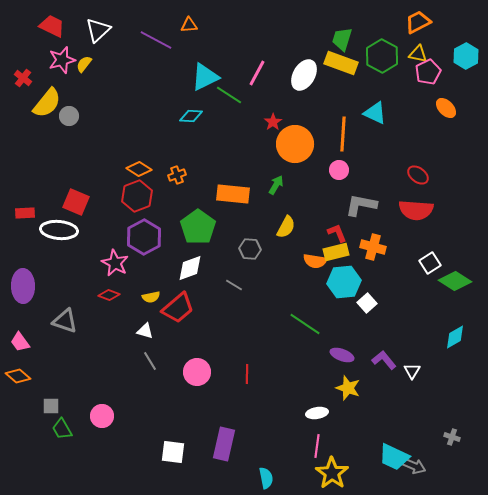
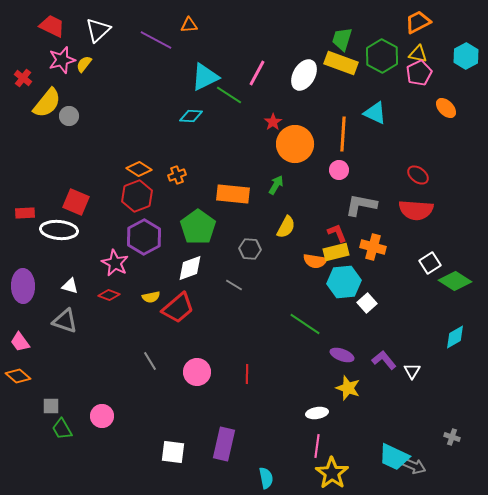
pink pentagon at (428, 72): moved 9 px left, 1 px down
white triangle at (145, 331): moved 75 px left, 45 px up
